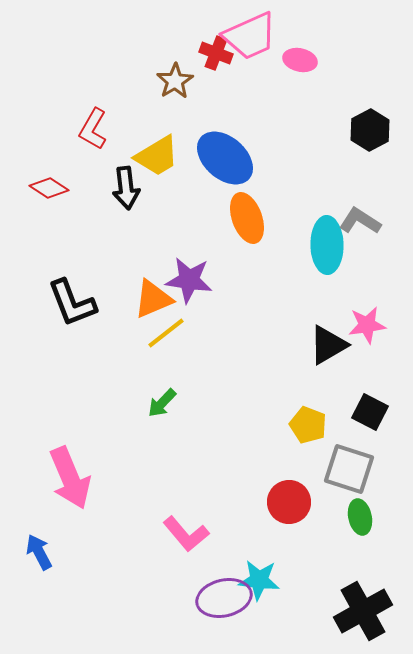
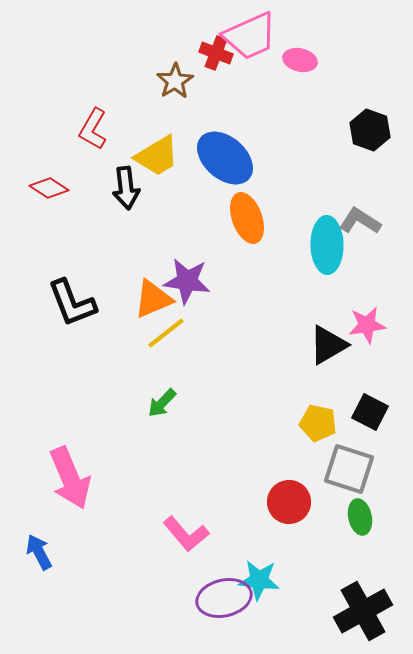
black hexagon: rotated 12 degrees counterclockwise
purple star: moved 2 px left, 1 px down
yellow pentagon: moved 10 px right, 2 px up; rotated 9 degrees counterclockwise
